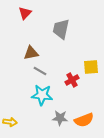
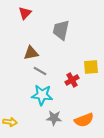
gray trapezoid: moved 1 px down
gray star: moved 6 px left
